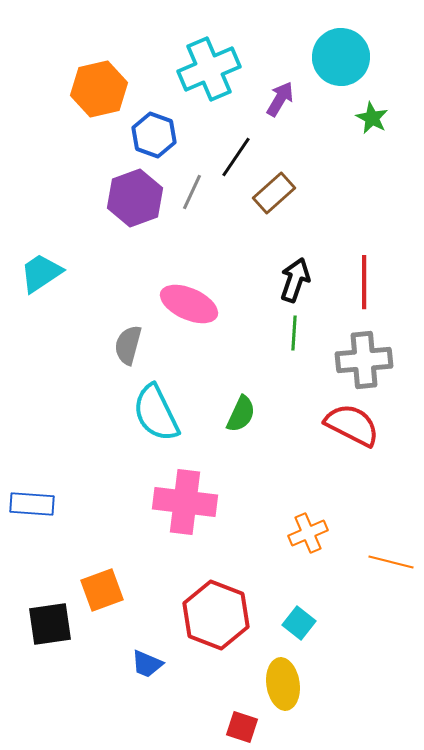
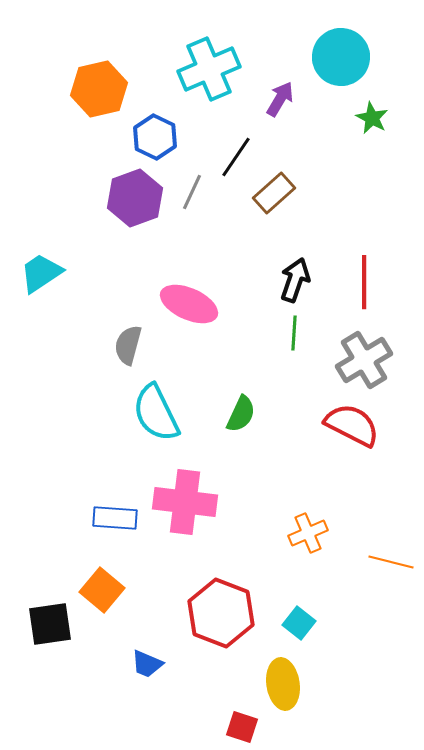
blue hexagon: moved 1 px right, 2 px down; rotated 6 degrees clockwise
gray cross: rotated 26 degrees counterclockwise
blue rectangle: moved 83 px right, 14 px down
orange square: rotated 30 degrees counterclockwise
red hexagon: moved 5 px right, 2 px up
